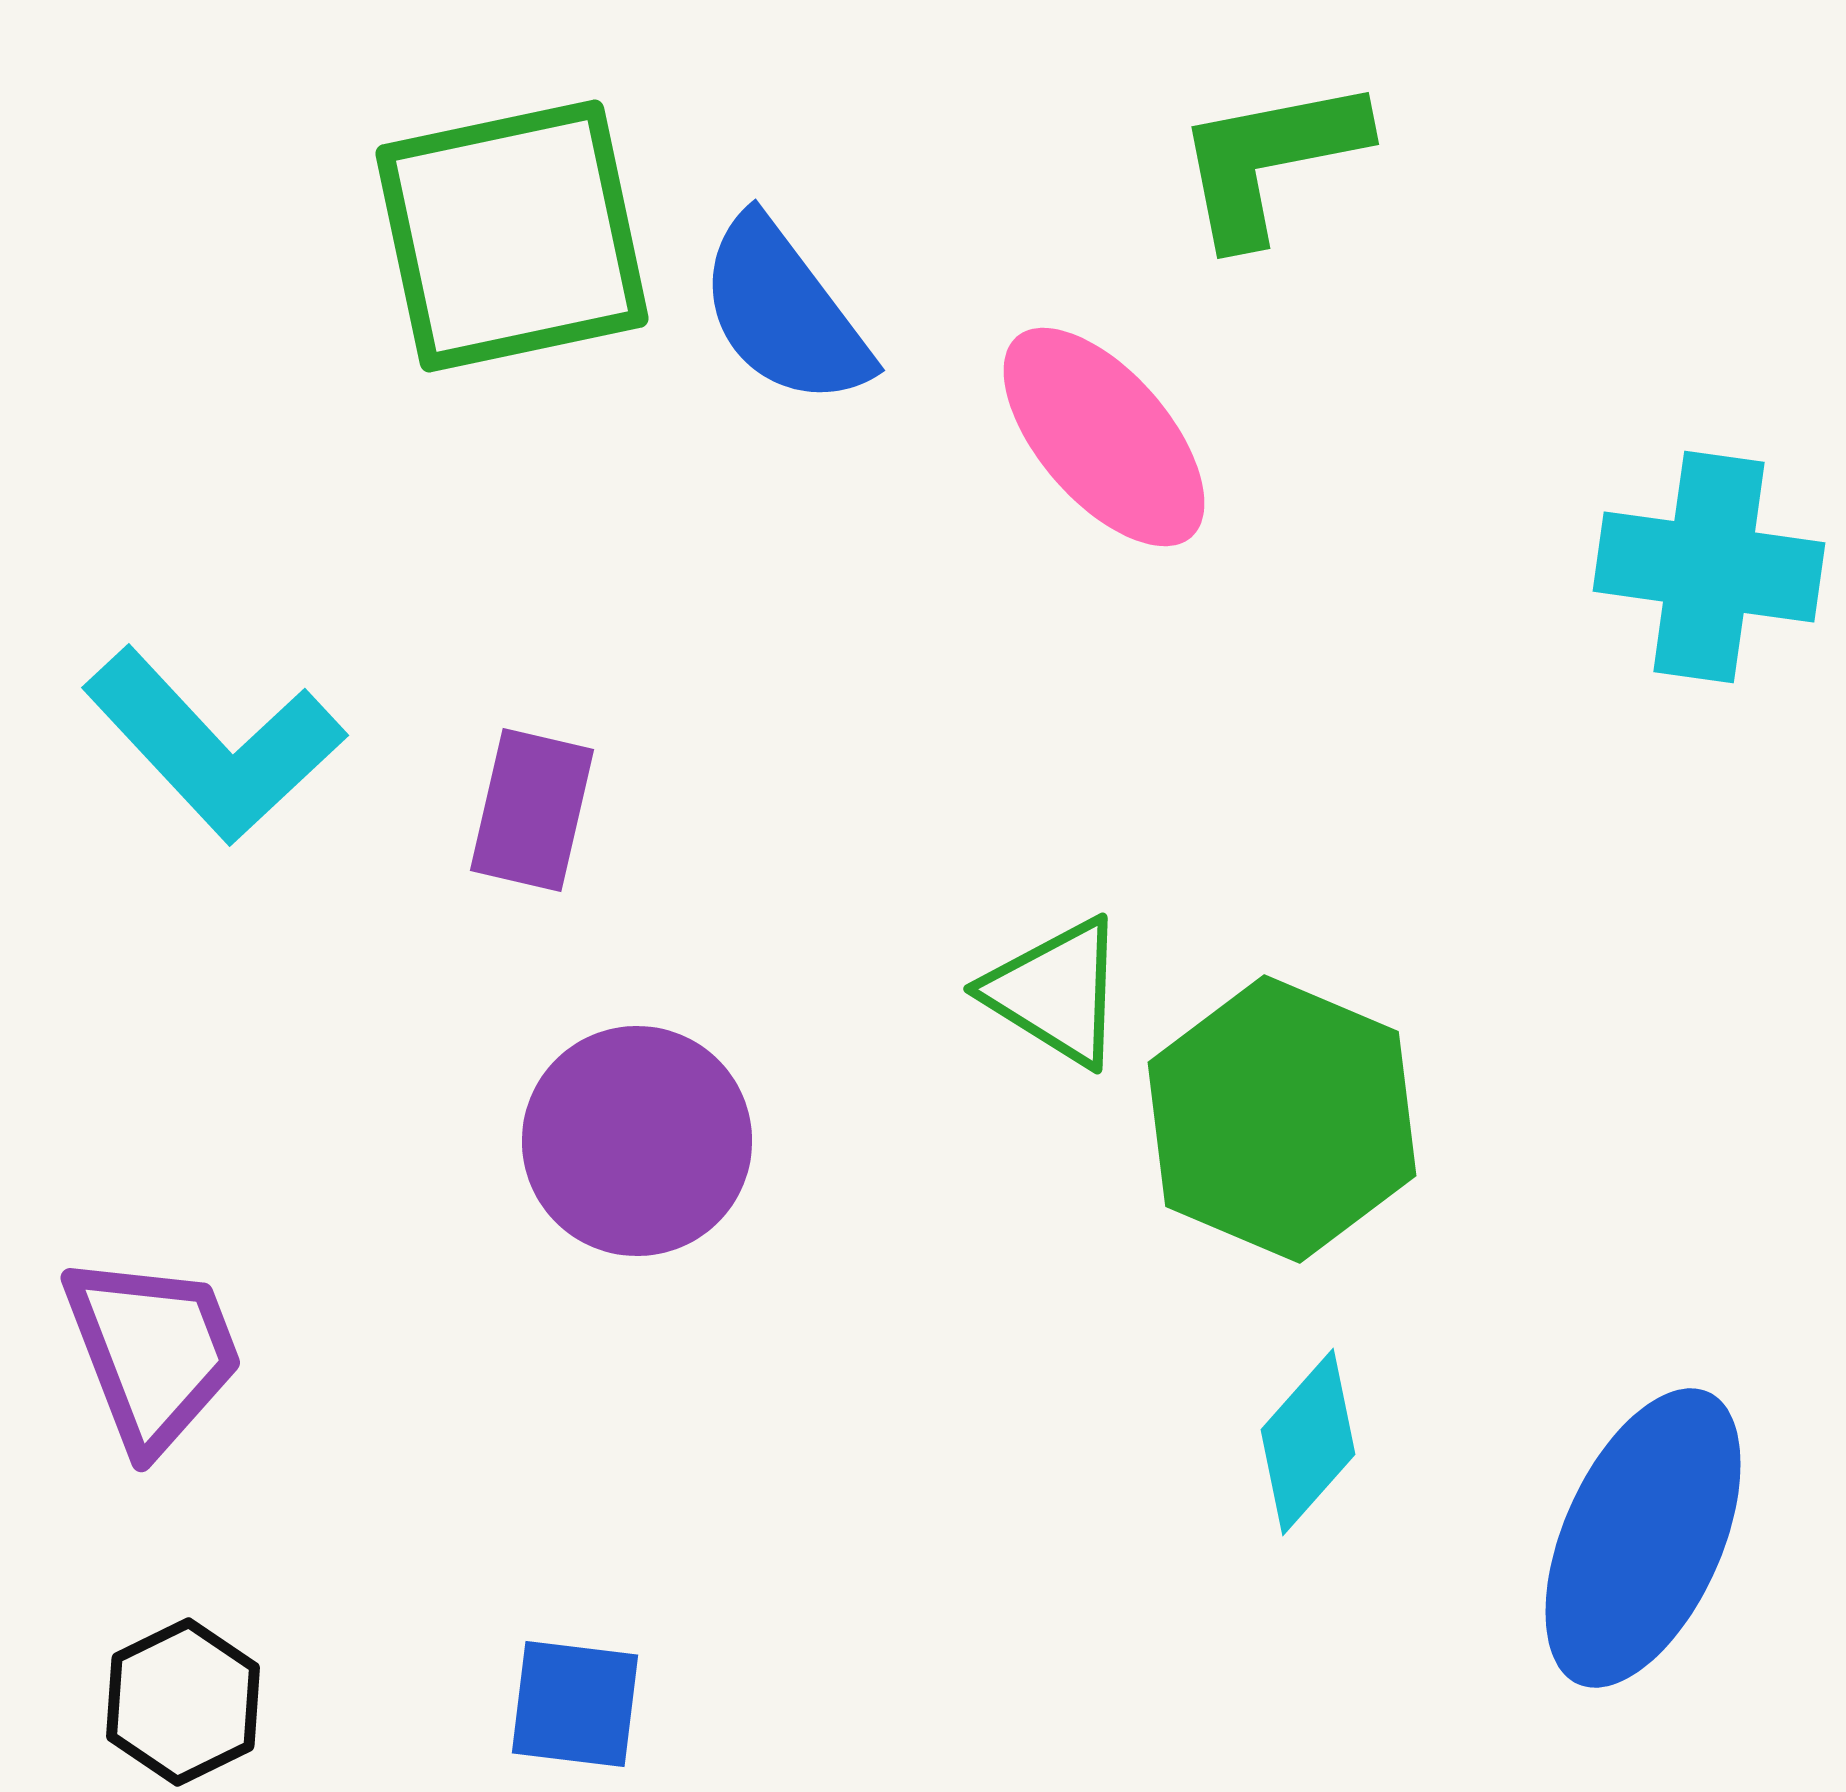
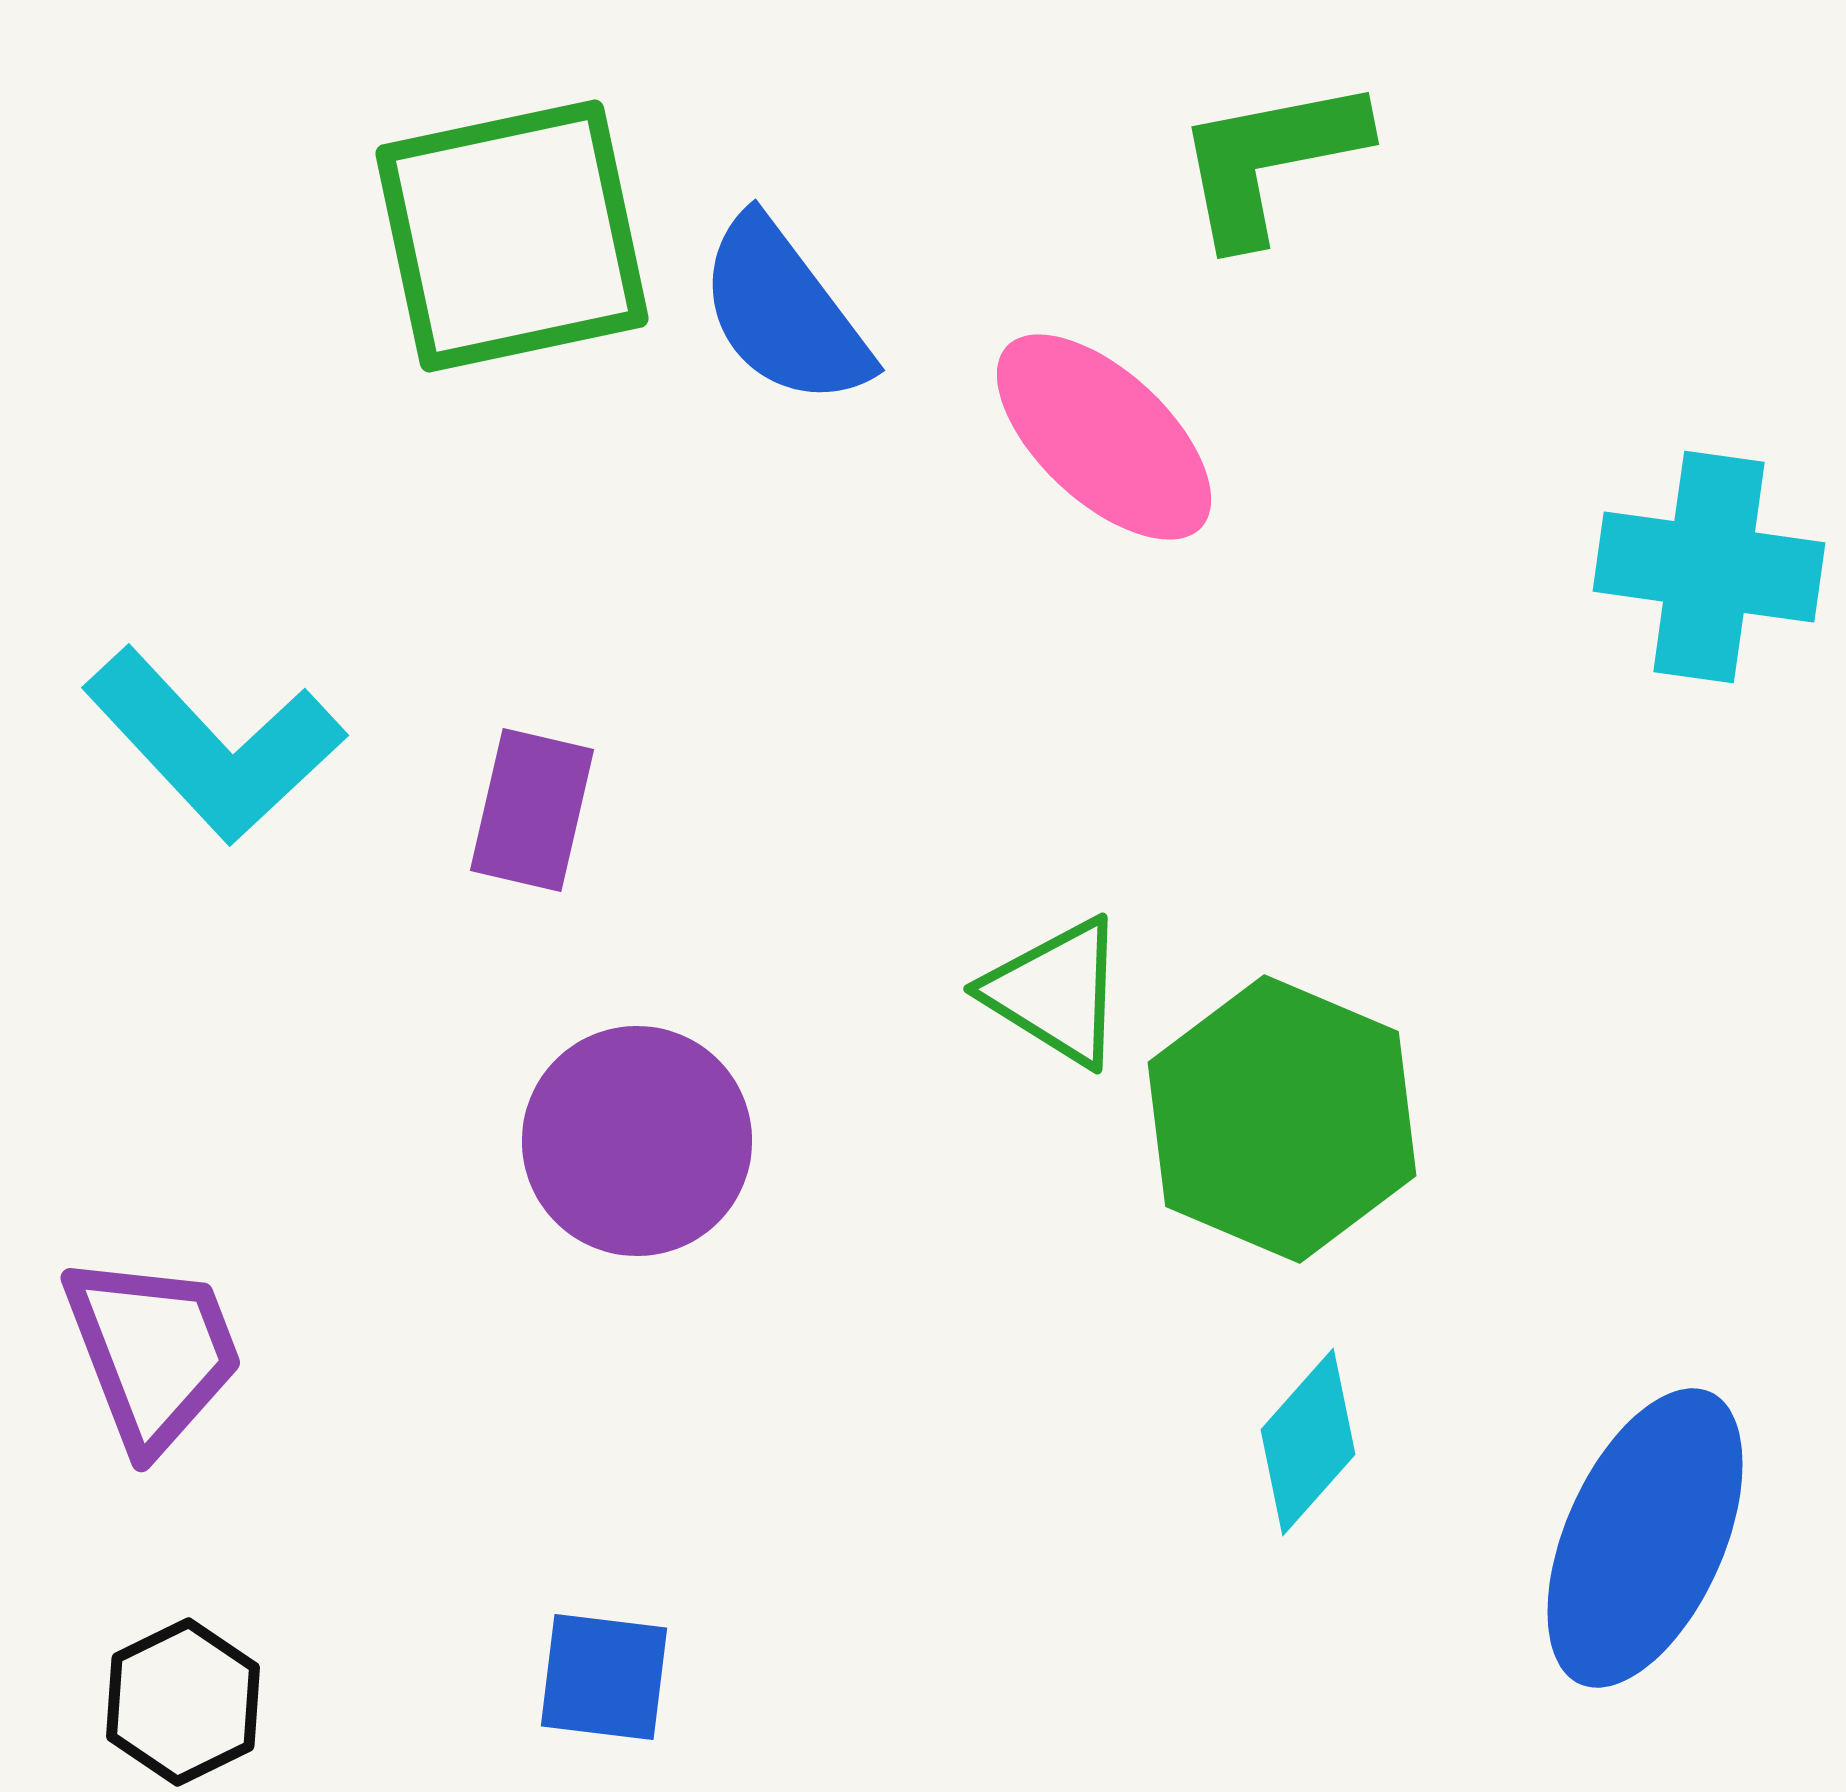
pink ellipse: rotated 6 degrees counterclockwise
blue ellipse: moved 2 px right
blue square: moved 29 px right, 27 px up
